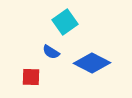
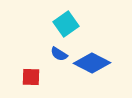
cyan square: moved 1 px right, 2 px down
blue semicircle: moved 8 px right, 2 px down
